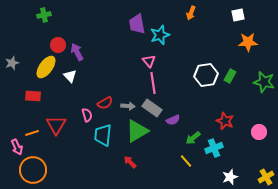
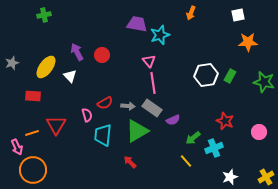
purple trapezoid: rotated 110 degrees clockwise
red circle: moved 44 px right, 10 px down
